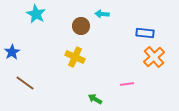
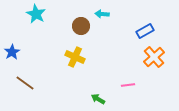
blue rectangle: moved 2 px up; rotated 36 degrees counterclockwise
pink line: moved 1 px right, 1 px down
green arrow: moved 3 px right
